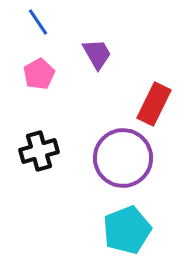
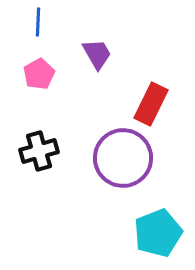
blue line: rotated 36 degrees clockwise
red rectangle: moved 3 px left
cyan pentagon: moved 31 px right, 3 px down
